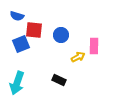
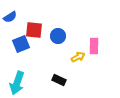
blue semicircle: moved 7 px left, 1 px down; rotated 48 degrees counterclockwise
blue circle: moved 3 px left, 1 px down
